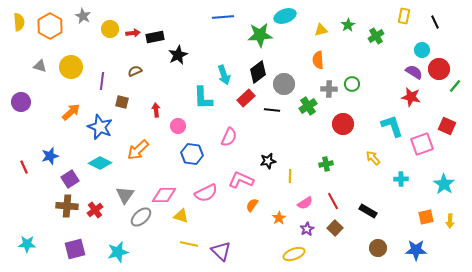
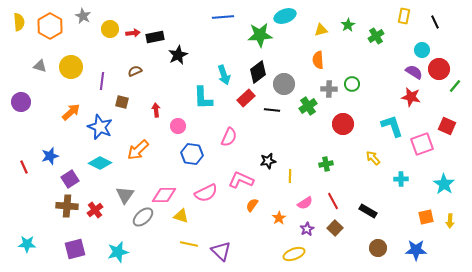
gray ellipse at (141, 217): moved 2 px right
